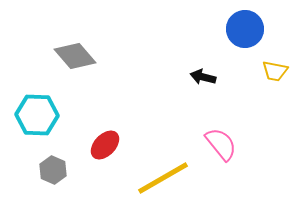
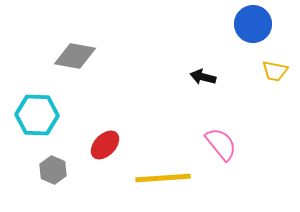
blue circle: moved 8 px right, 5 px up
gray diamond: rotated 39 degrees counterclockwise
yellow line: rotated 26 degrees clockwise
